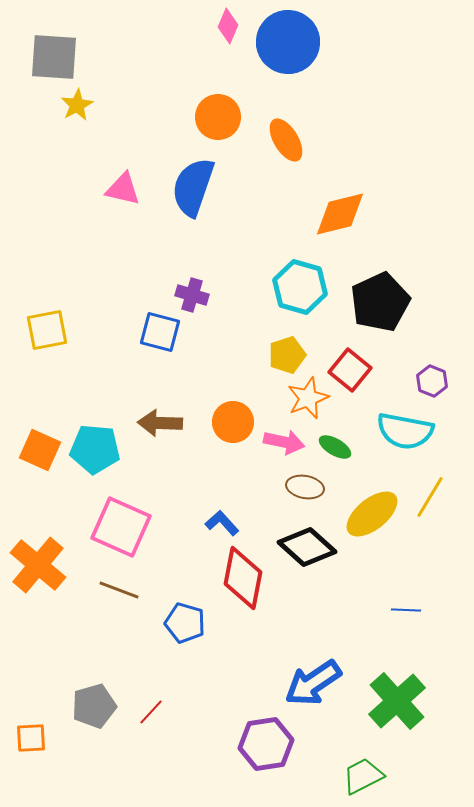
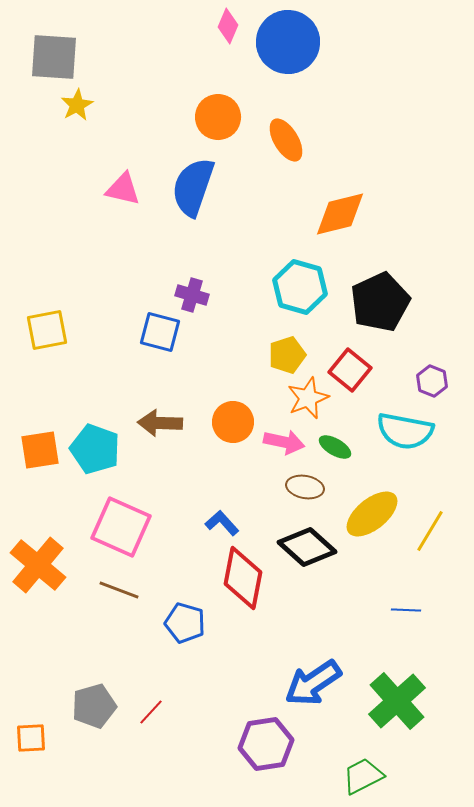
cyan pentagon at (95, 449): rotated 15 degrees clockwise
orange square at (40, 450): rotated 33 degrees counterclockwise
yellow line at (430, 497): moved 34 px down
